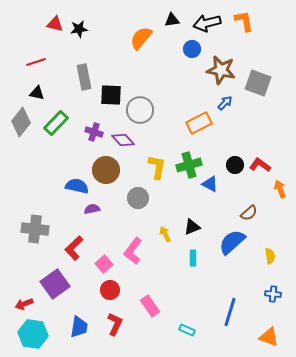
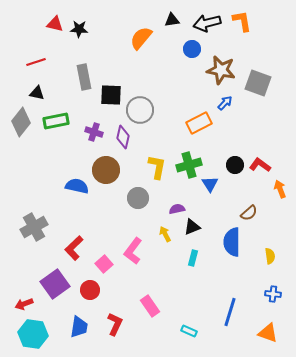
orange L-shape at (244, 21): moved 2 px left
black star at (79, 29): rotated 12 degrees clockwise
green rectangle at (56, 123): moved 2 px up; rotated 35 degrees clockwise
purple diamond at (123, 140): moved 3 px up; rotated 55 degrees clockwise
blue triangle at (210, 184): rotated 30 degrees clockwise
purple semicircle at (92, 209): moved 85 px right
gray cross at (35, 229): moved 1 px left, 2 px up; rotated 36 degrees counterclockwise
blue semicircle at (232, 242): rotated 48 degrees counterclockwise
cyan rectangle at (193, 258): rotated 14 degrees clockwise
red circle at (110, 290): moved 20 px left
cyan rectangle at (187, 330): moved 2 px right, 1 px down
orange triangle at (269, 337): moved 1 px left, 4 px up
